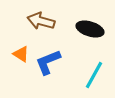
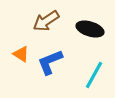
brown arrow: moved 5 px right; rotated 48 degrees counterclockwise
blue L-shape: moved 2 px right
